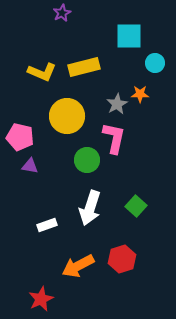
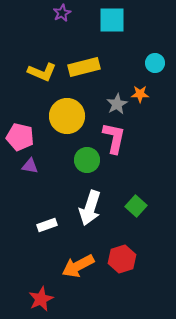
cyan square: moved 17 px left, 16 px up
